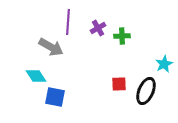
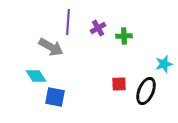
green cross: moved 2 px right
cyan star: rotated 12 degrees clockwise
